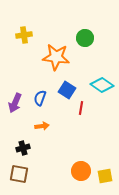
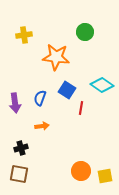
green circle: moved 6 px up
purple arrow: rotated 30 degrees counterclockwise
black cross: moved 2 px left
